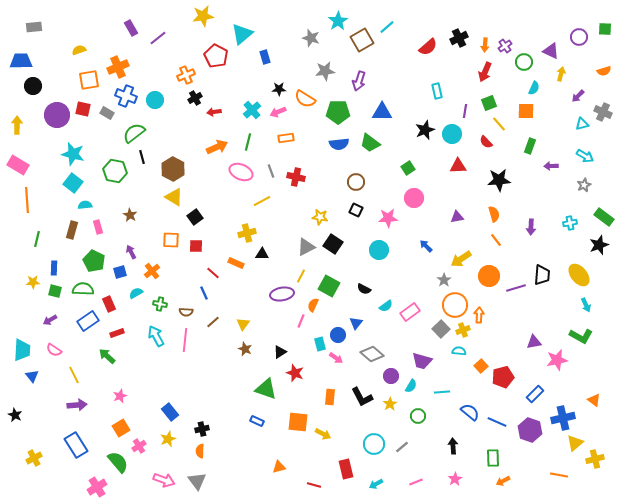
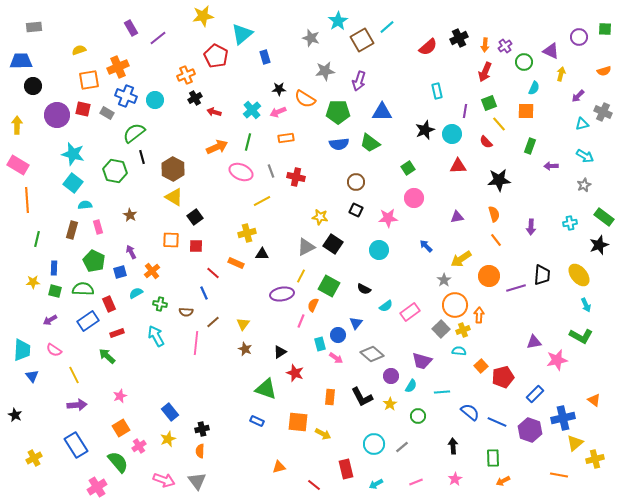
red arrow at (214, 112): rotated 24 degrees clockwise
pink line at (185, 340): moved 11 px right, 3 px down
red line at (314, 485): rotated 24 degrees clockwise
